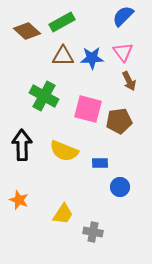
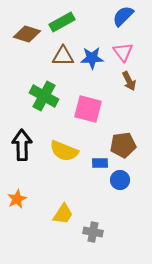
brown diamond: moved 3 px down; rotated 24 degrees counterclockwise
brown pentagon: moved 4 px right, 24 px down
blue circle: moved 7 px up
orange star: moved 2 px left, 1 px up; rotated 24 degrees clockwise
